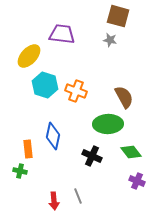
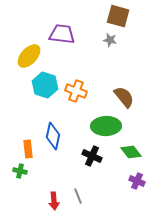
brown semicircle: rotated 10 degrees counterclockwise
green ellipse: moved 2 px left, 2 px down
